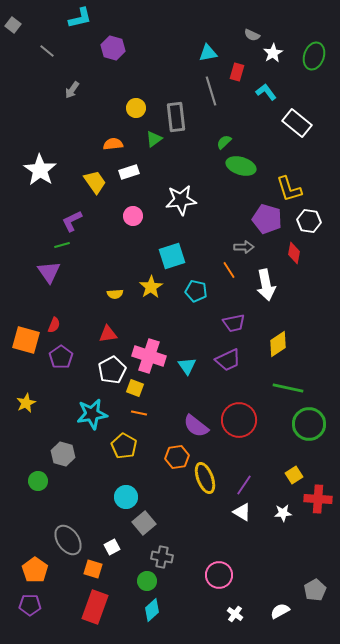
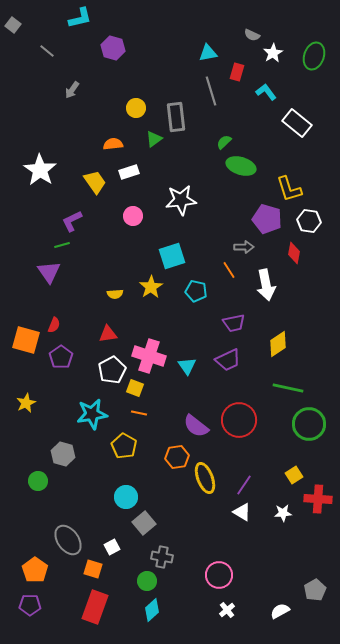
white cross at (235, 614): moved 8 px left, 4 px up; rotated 14 degrees clockwise
